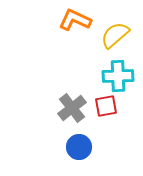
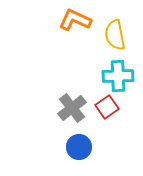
yellow semicircle: rotated 60 degrees counterclockwise
red square: moved 1 px right, 1 px down; rotated 25 degrees counterclockwise
